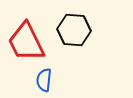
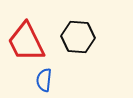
black hexagon: moved 4 px right, 7 px down
